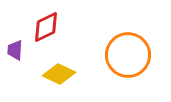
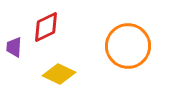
purple trapezoid: moved 1 px left, 3 px up
orange circle: moved 9 px up
